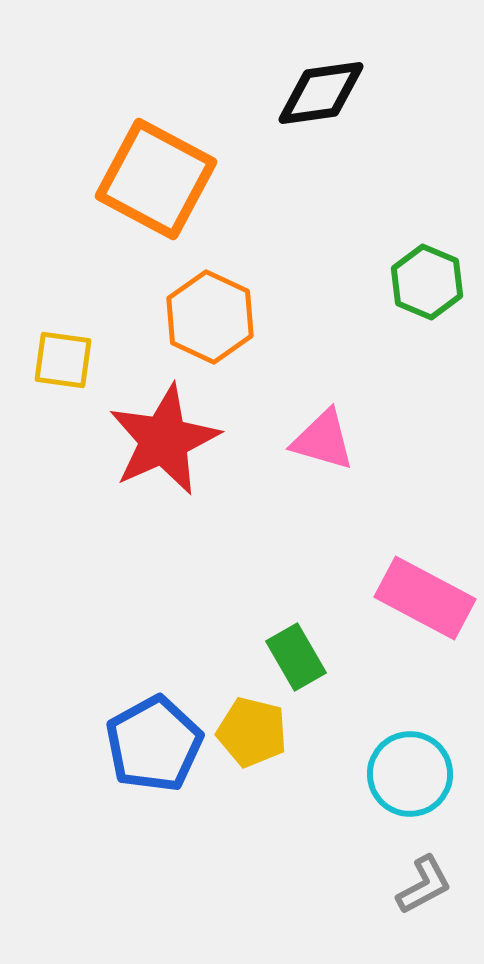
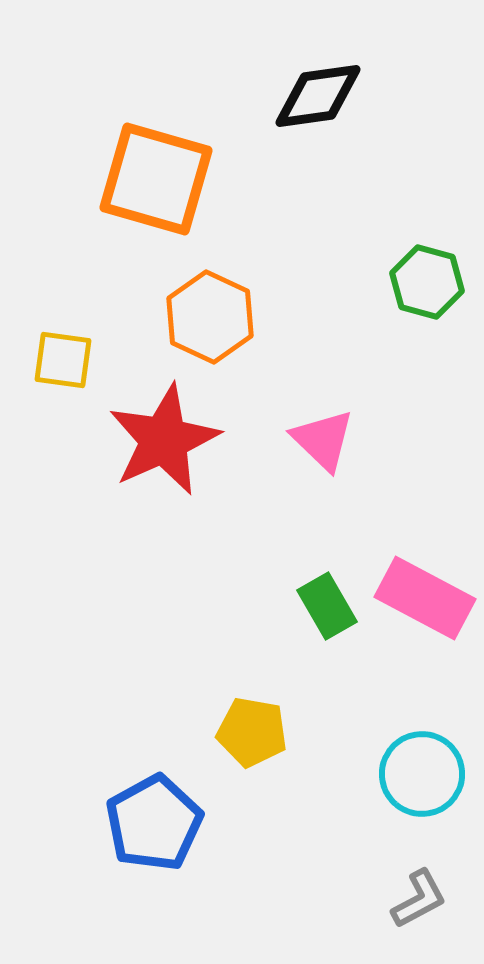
black diamond: moved 3 px left, 3 px down
orange square: rotated 12 degrees counterclockwise
green hexagon: rotated 8 degrees counterclockwise
pink triangle: rotated 28 degrees clockwise
green rectangle: moved 31 px right, 51 px up
yellow pentagon: rotated 4 degrees counterclockwise
blue pentagon: moved 79 px down
cyan circle: moved 12 px right
gray L-shape: moved 5 px left, 14 px down
